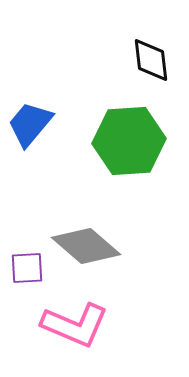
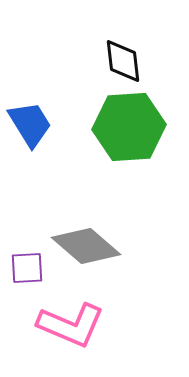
black diamond: moved 28 px left, 1 px down
blue trapezoid: rotated 108 degrees clockwise
green hexagon: moved 14 px up
pink L-shape: moved 4 px left
